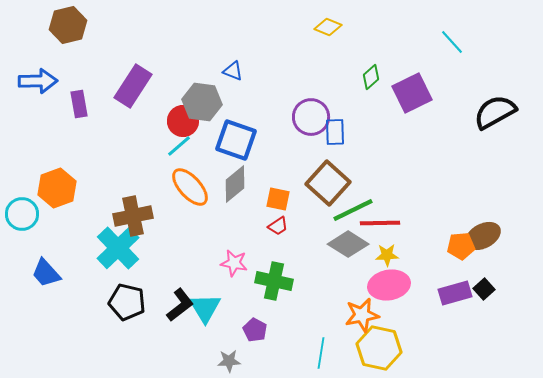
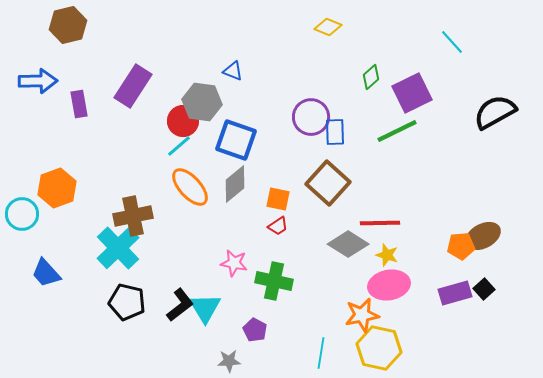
green line at (353, 210): moved 44 px right, 79 px up
yellow star at (387, 255): rotated 20 degrees clockwise
